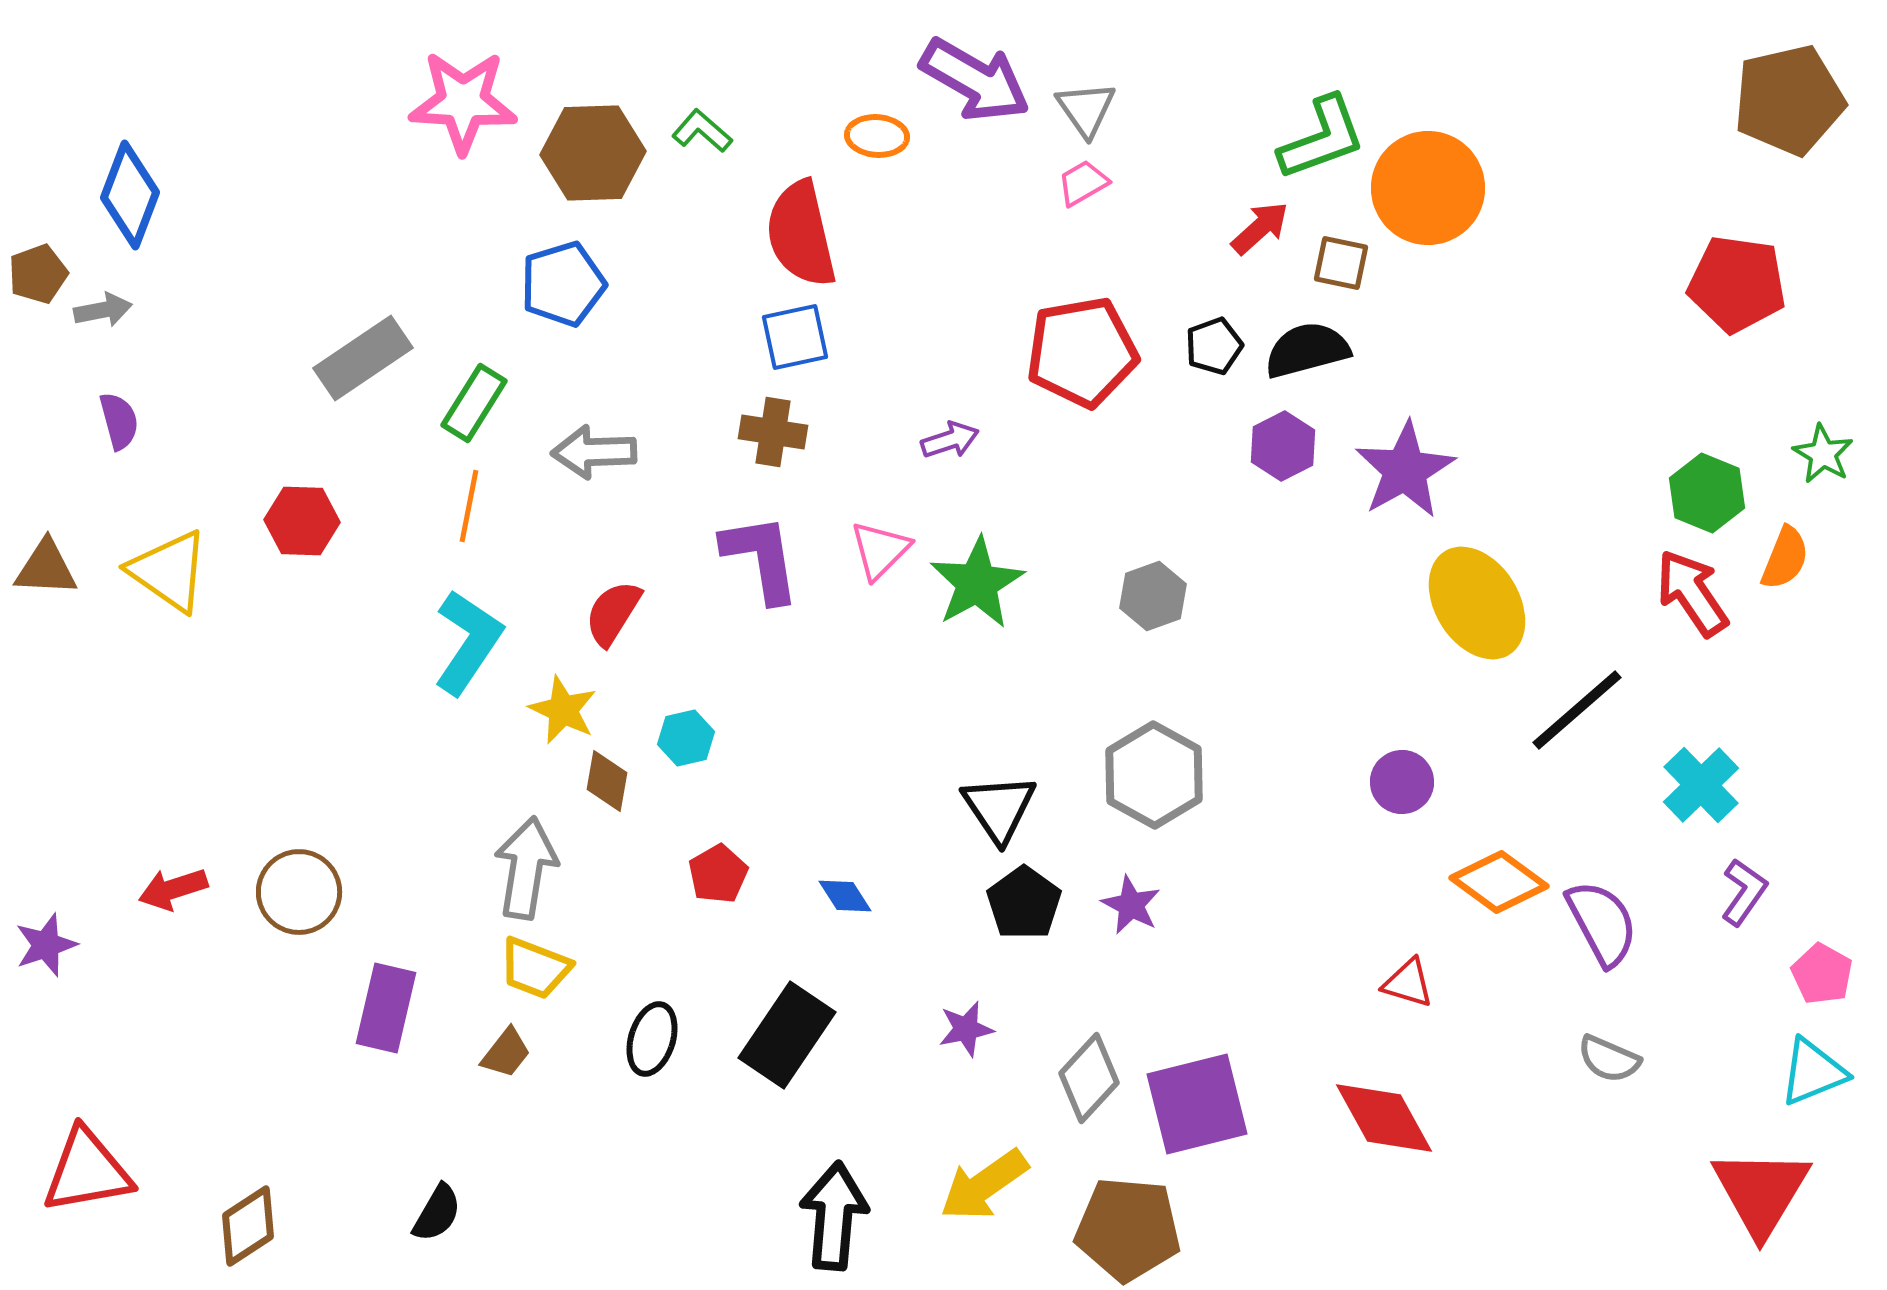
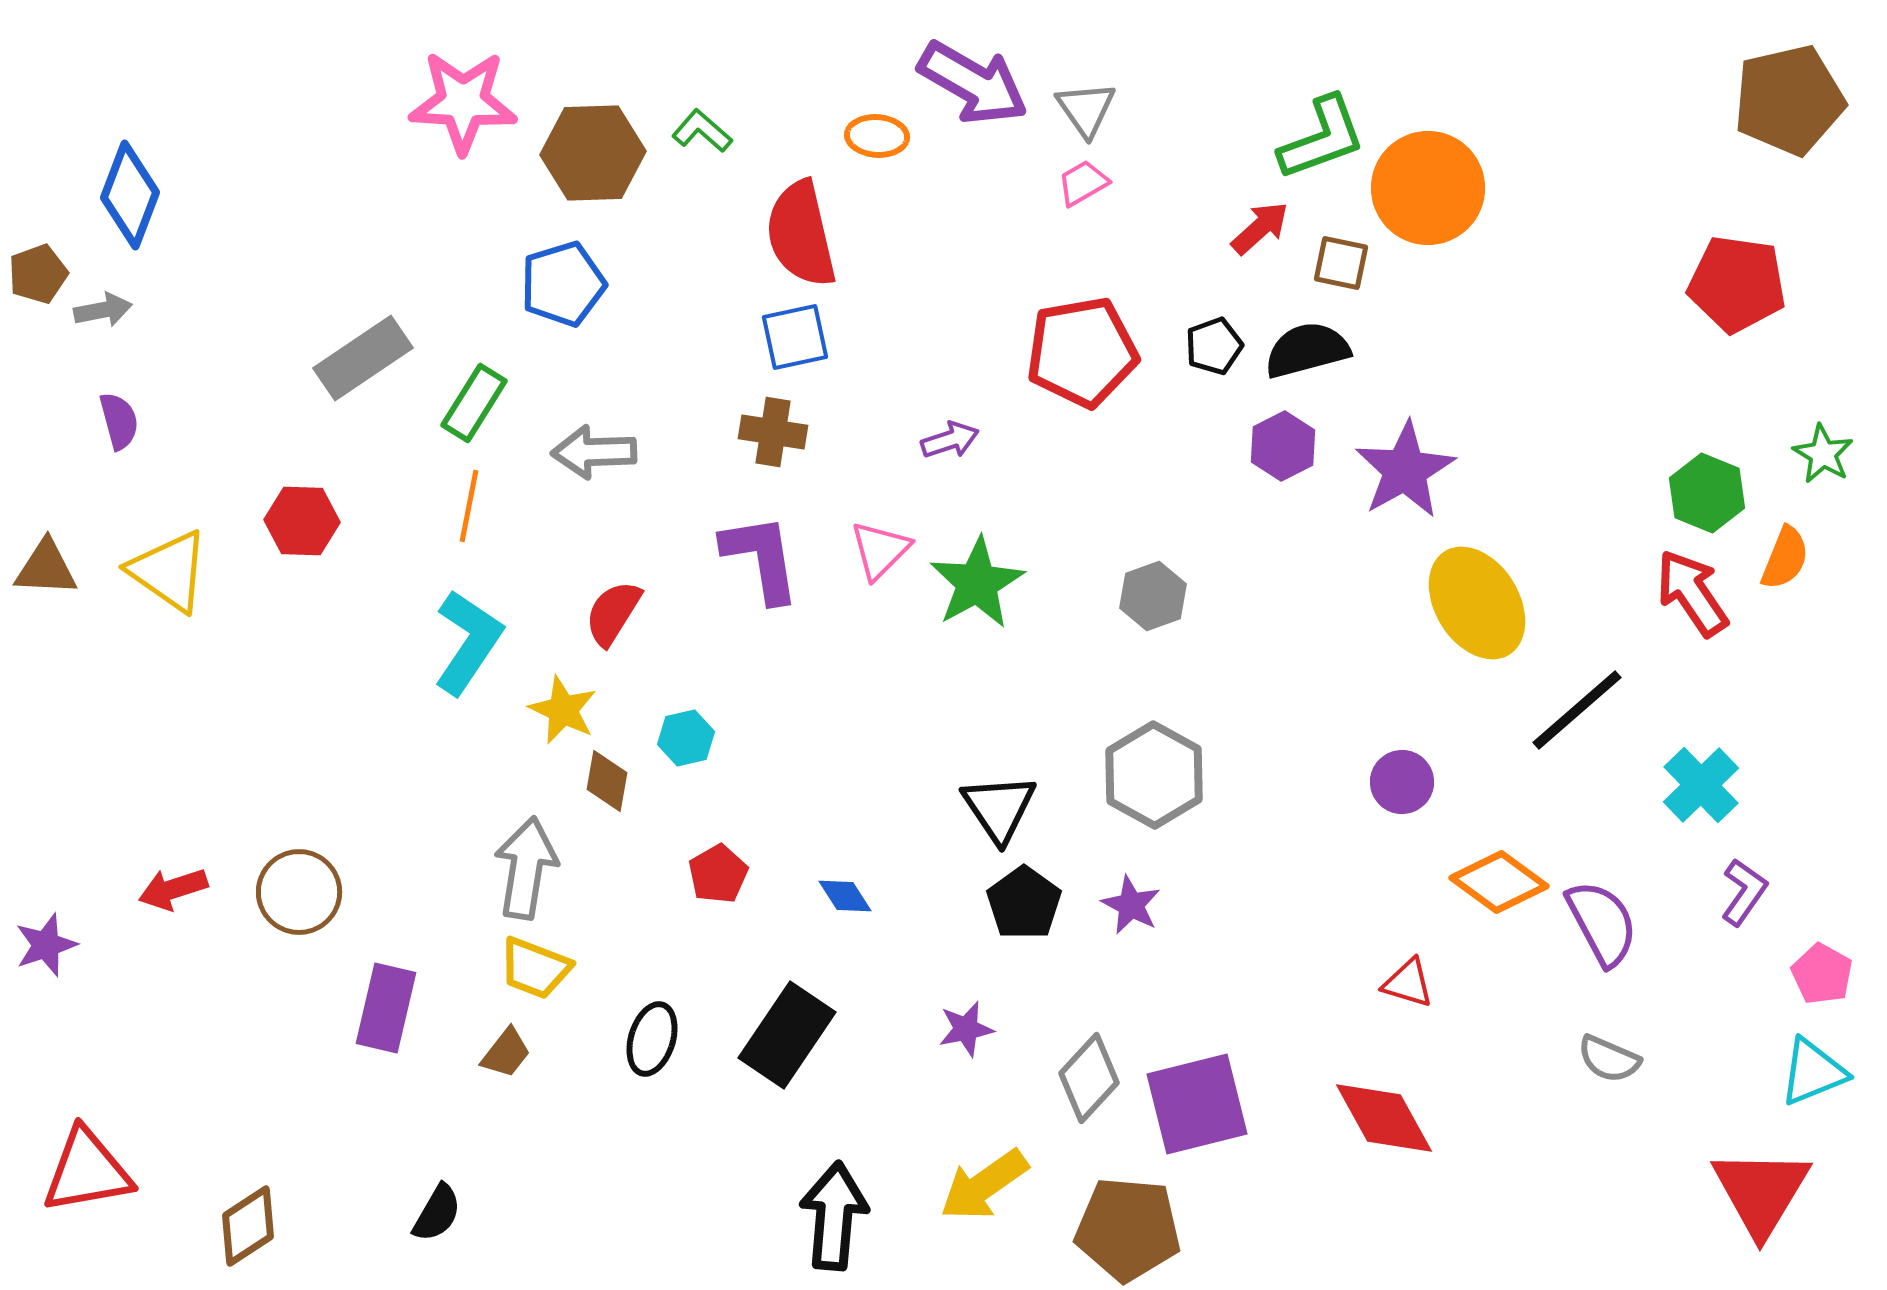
purple arrow at (975, 80): moved 2 px left, 3 px down
